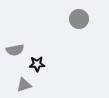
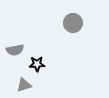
gray circle: moved 6 px left, 4 px down
